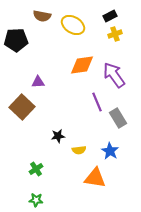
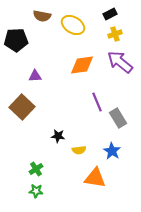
black rectangle: moved 2 px up
purple arrow: moved 6 px right, 13 px up; rotated 16 degrees counterclockwise
purple triangle: moved 3 px left, 6 px up
black star: rotated 16 degrees clockwise
blue star: moved 2 px right
green star: moved 9 px up
